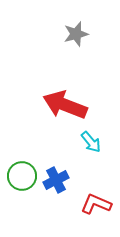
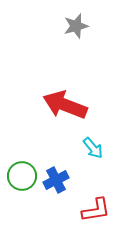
gray star: moved 8 px up
cyan arrow: moved 2 px right, 6 px down
red L-shape: moved 6 px down; rotated 148 degrees clockwise
